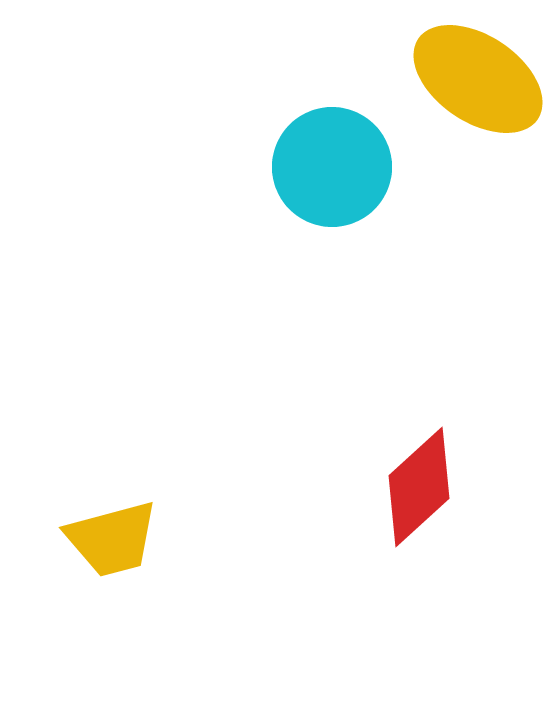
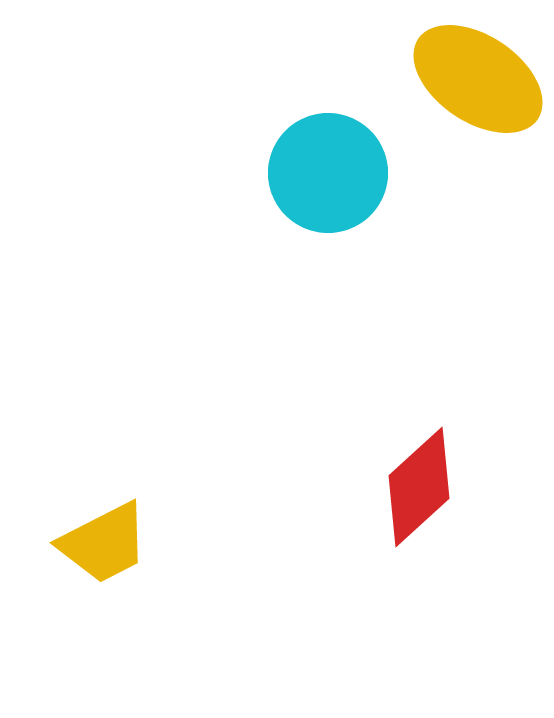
cyan circle: moved 4 px left, 6 px down
yellow trapezoid: moved 8 px left, 4 px down; rotated 12 degrees counterclockwise
